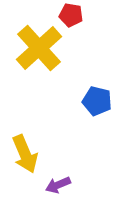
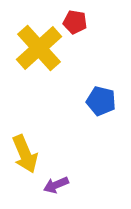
red pentagon: moved 4 px right, 7 px down
blue pentagon: moved 4 px right
purple arrow: moved 2 px left
